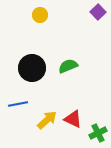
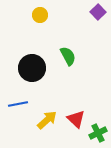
green semicircle: moved 10 px up; rotated 84 degrees clockwise
red triangle: moved 3 px right; rotated 18 degrees clockwise
